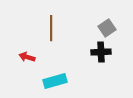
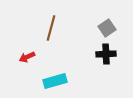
brown line: rotated 15 degrees clockwise
black cross: moved 5 px right, 2 px down
red arrow: rotated 42 degrees counterclockwise
